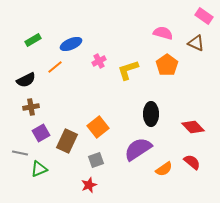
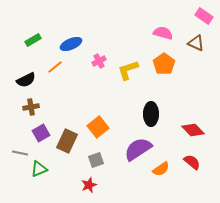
orange pentagon: moved 3 px left, 1 px up
red diamond: moved 3 px down
orange semicircle: moved 3 px left
